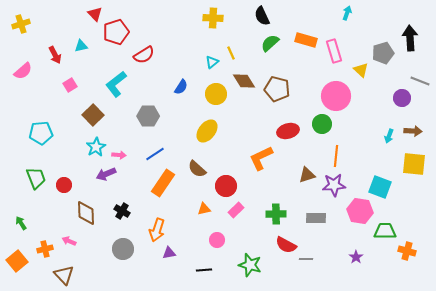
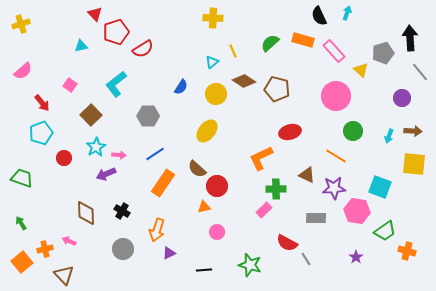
black semicircle at (262, 16): moved 57 px right
orange rectangle at (306, 40): moved 3 px left
pink rectangle at (334, 51): rotated 25 degrees counterclockwise
yellow line at (231, 53): moved 2 px right, 2 px up
red arrow at (55, 55): moved 13 px left, 48 px down; rotated 12 degrees counterclockwise
red semicircle at (144, 55): moved 1 px left, 6 px up
brown diamond at (244, 81): rotated 25 degrees counterclockwise
gray line at (420, 81): moved 9 px up; rotated 30 degrees clockwise
pink square at (70, 85): rotated 24 degrees counterclockwise
brown square at (93, 115): moved 2 px left
green circle at (322, 124): moved 31 px right, 7 px down
red ellipse at (288, 131): moved 2 px right, 1 px down
cyan pentagon at (41, 133): rotated 15 degrees counterclockwise
orange line at (336, 156): rotated 65 degrees counterclockwise
brown triangle at (307, 175): rotated 42 degrees clockwise
green trapezoid at (36, 178): moved 14 px left; rotated 50 degrees counterclockwise
red circle at (64, 185): moved 27 px up
purple star at (334, 185): moved 3 px down
red circle at (226, 186): moved 9 px left
orange triangle at (204, 209): moved 2 px up
pink rectangle at (236, 210): moved 28 px right
pink hexagon at (360, 211): moved 3 px left
green cross at (276, 214): moved 25 px up
green trapezoid at (385, 231): rotated 145 degrees clockwise
pink circle at (217, 240): moved 8 px up
red semicircle at (286, 245): moved 1 px right, 2 px up
purple triangle at (169, 253): rotated 16 degrees counterclockwise
gray line at (306, 259): rotated 56 degrees clockwise
orange square at (17, 261): moved 5 px right, 1 px down
